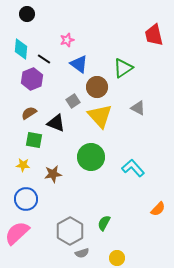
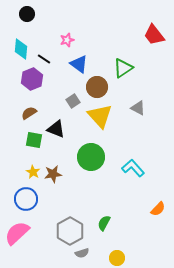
red trapezoid: rotated 25 degrees counterclockwise
black triangle: moved 6 px down
yellow star: moved 10 px right, 7 px down; rotated 24 degrees clockwise
